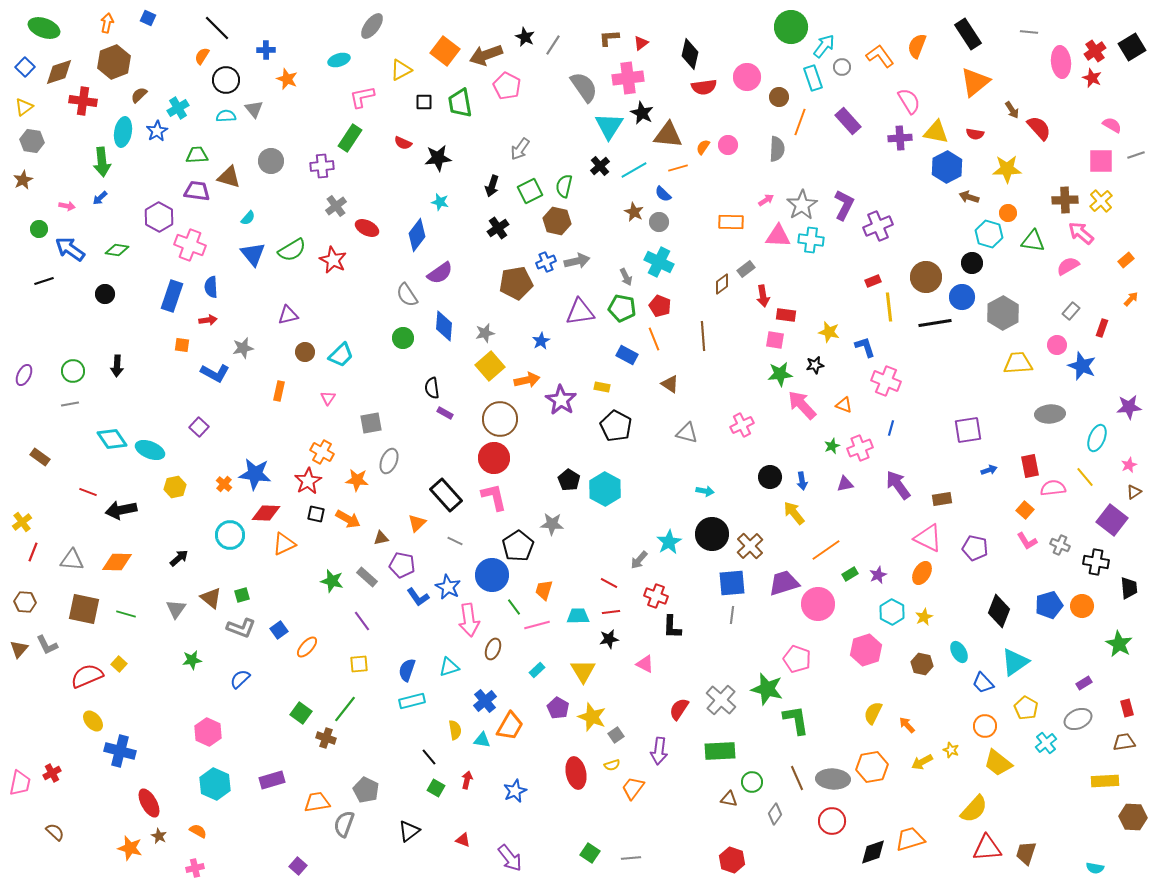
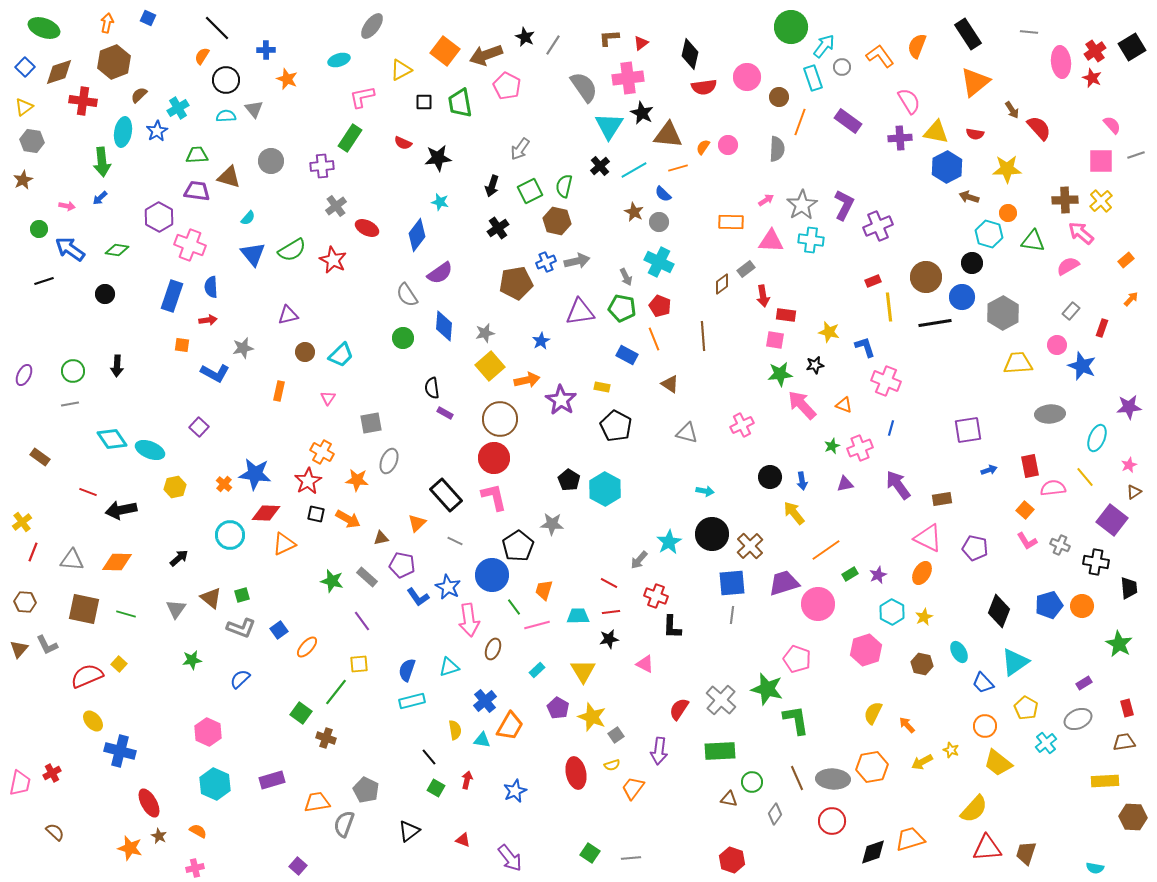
purple rectangle at (848, 121): rotated 12 degrees counterclockwise
pink semicircle at (1112, 125): rotated 18 degrees clockwise
pink triangle at (778, 236): moved 7 px left, 5 px down
green line at (345, 709): moved 9 px left, 17 px up
